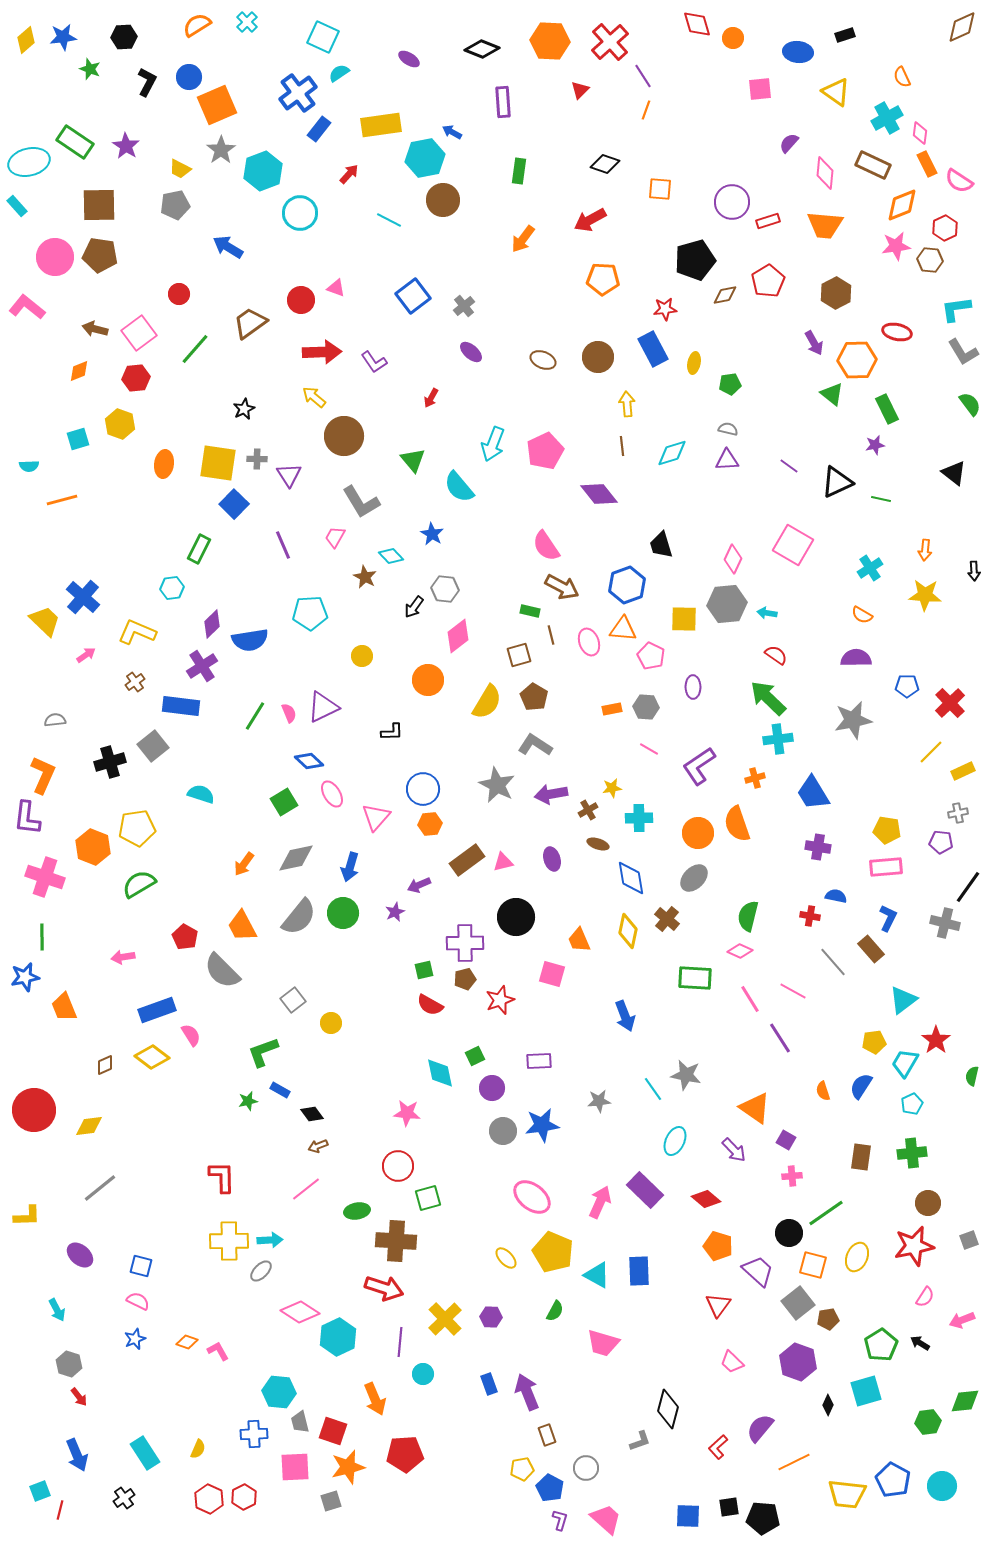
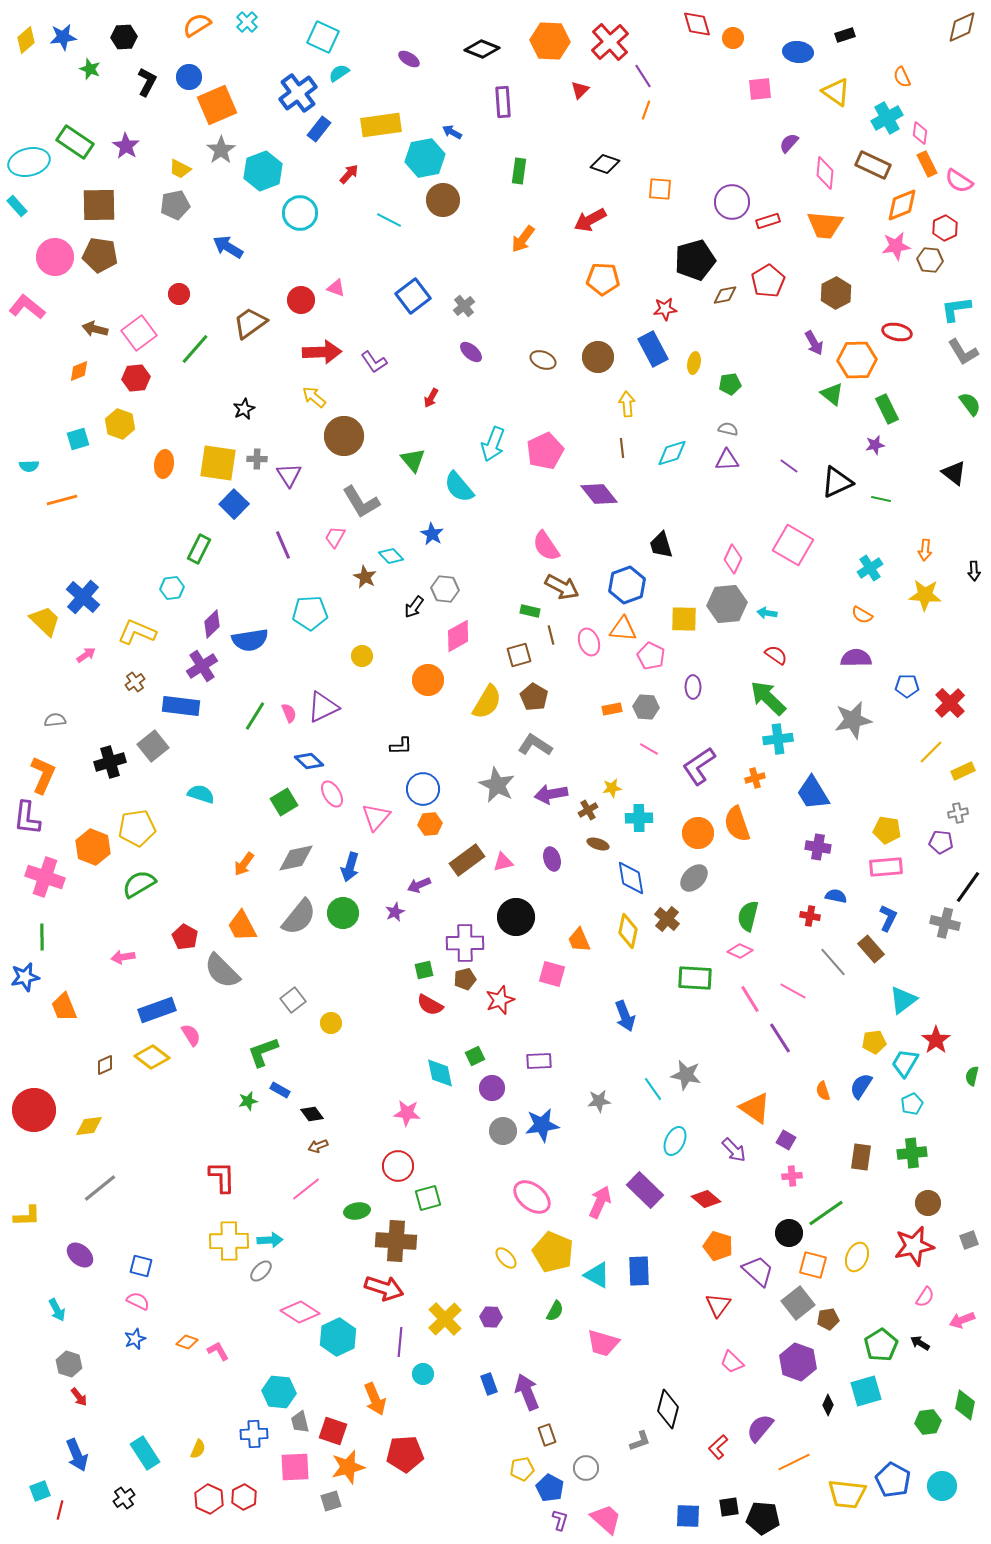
brown line at (622, 446): moved 2 px down
pink diamond at (458, 636): rotated 8 degrees clockwise
black L-shape at (392, 732): moved 9 px right, 14 px down
green diamond at (965, 1401): moved 4 px down; rotated 72 degrees counterclockwise
